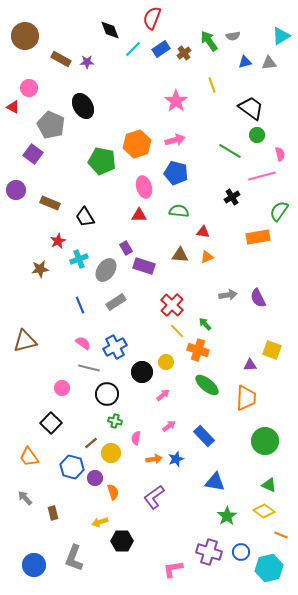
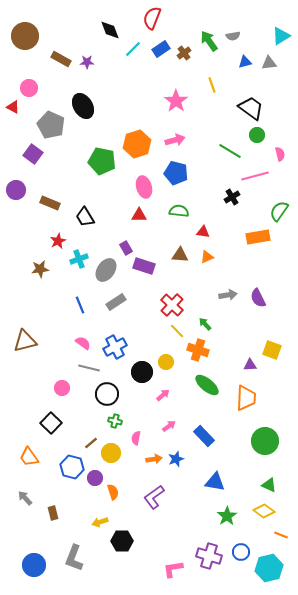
pink line at (262, 176): moved 7 px left
purple cross at (209, 552): moved 4 px down
